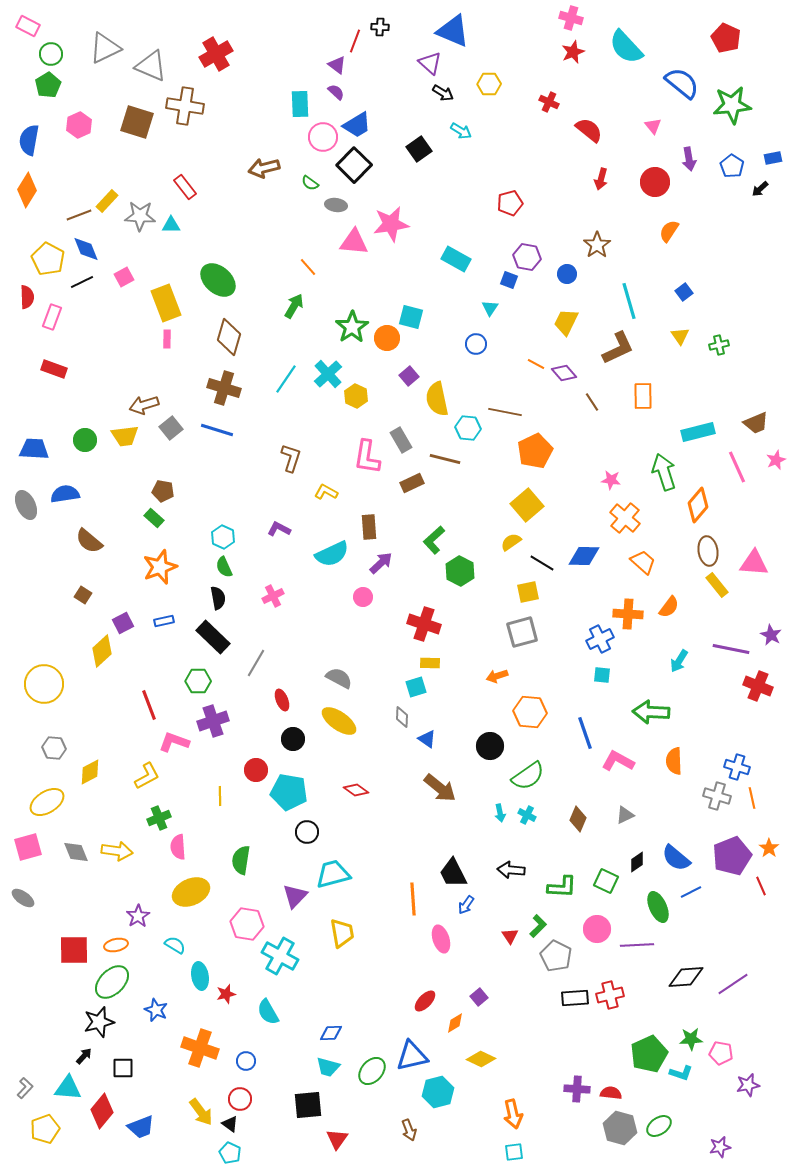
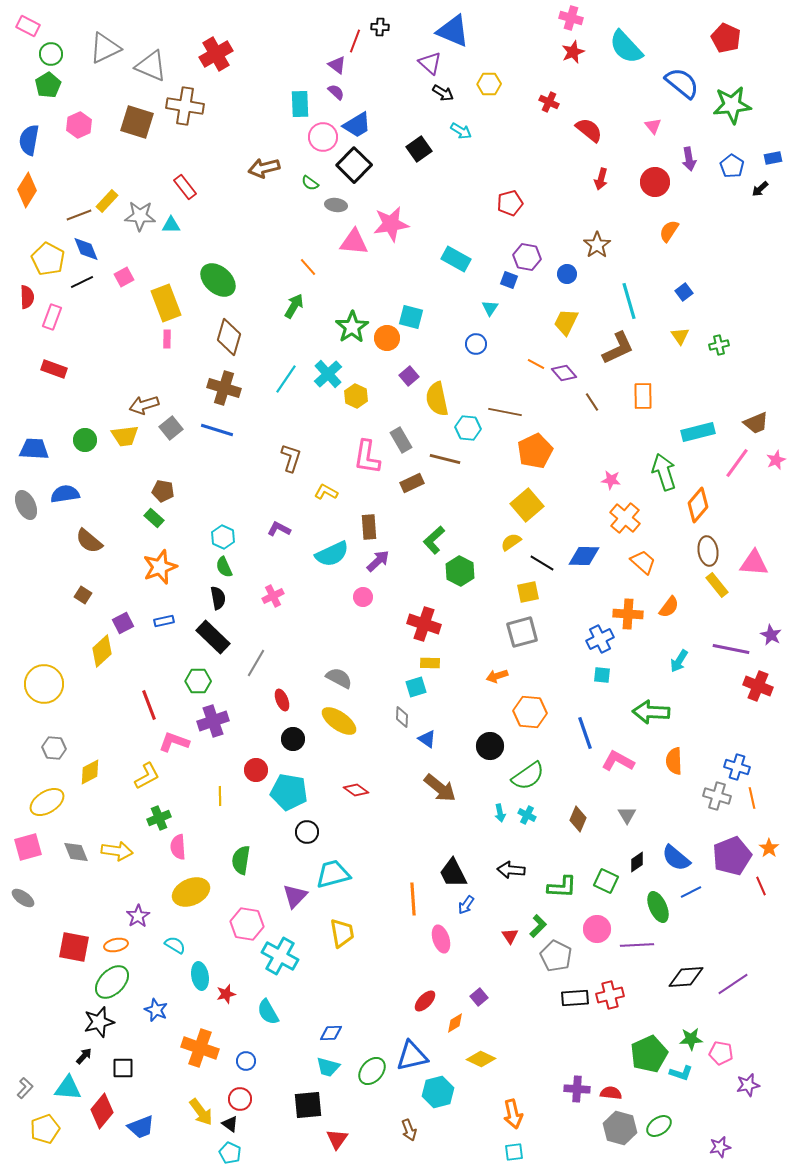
pink line at (737, 467): moved 4 px up; rotated 60 degrees clockwise
purple arrow at (381, 563): moved 3 px left, 2 px up
gray triangle at (625, 815): moved 2 px right; rotated 36 degrees counterclockwise
red square at (74, 950): moved 3 px up; rotated 12 degrees clockwise
